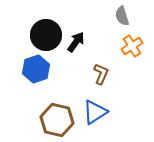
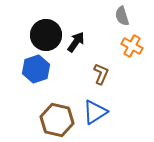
orange cross: rotated 30 degrees counterclockwise
